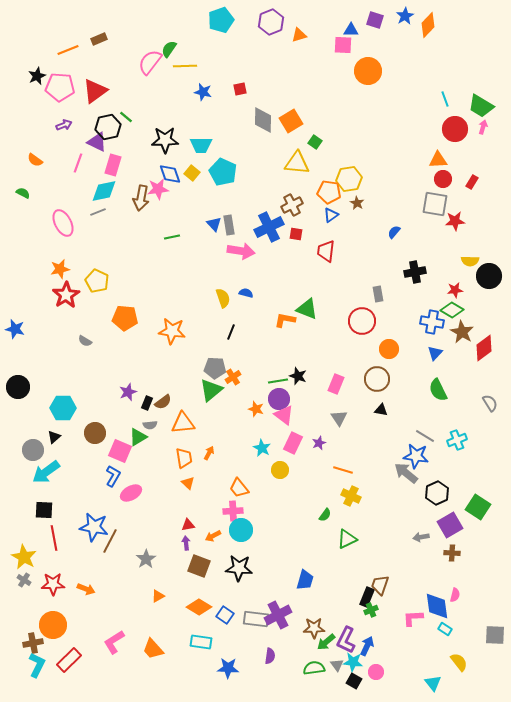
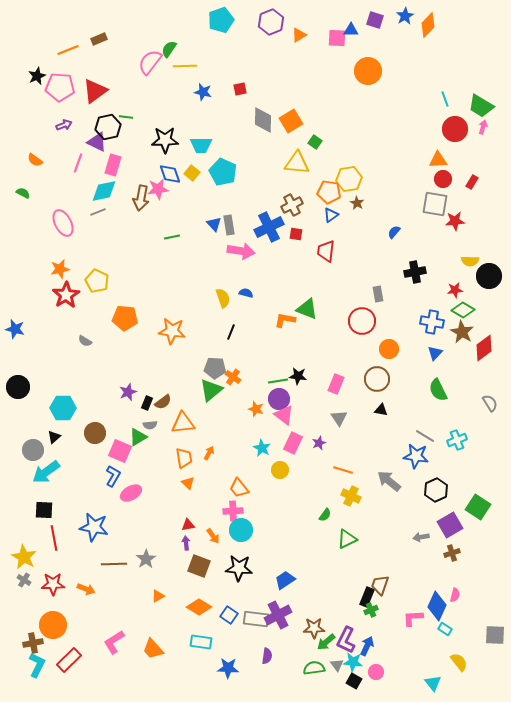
orange triangle at (299, 35): rotated 14 degrees counterclockwise
pink square at (343, 45): moved 6 px left, 7 px up
green line at (126, 117): rotated 32 degrees counterclockwise
green diamond at (452, 310): moved 11 px right
black star at (298, 376): rotated 12 degrees counterclockwise
orange cross at (233, 377): rotated 21 degrees counterclockwise
gray arrow at (406, 473): moved 17 px left, 8 px down
black hexagon at (437, 493): moved 1 px left, 3 px up
orange arrow at (213, 536): rotated 98 degrees counterclockwise
brown line at (110, 541): moved 4 px right, 23 px down; rotated 60 degrees clockwise
brown cross at (452, 553): rotated 21 degrees counterclockwise
blue trapezoid at (305, 580): moved 20 px left; rotated 140 degrees counterclockwise
blue diamond at (437, 606): rotated 32 degrees clockwise
blue square at (225, 615): moved 4 px right
purple semicircle at (270, 656): moved 3 px left
